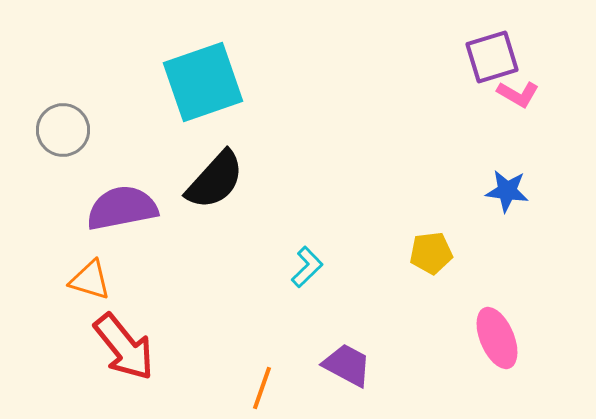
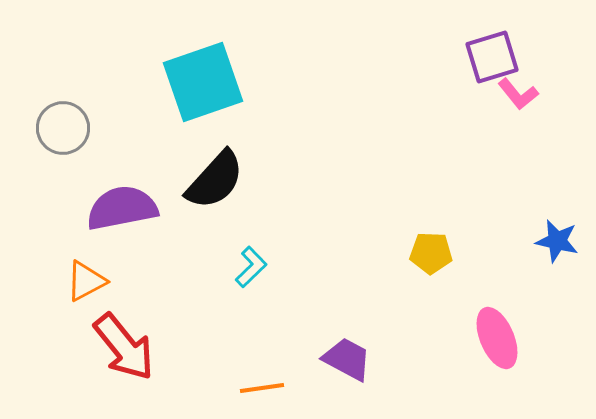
pink L-shape: rotated 21 degrees clockwise
gray circle: moved 2 px up
blue star: moved 50 px right, 50 px down; rotated 6 degrees clockwise
yellow pentagon: rotated 9 degrees clockwise
cyan L-shape: moved 56 px left
orange triangle: moved 4 px left, 1 px down; rotated 45 degrees counterclockwise
purple trapezoid: moved 6 px up
orange line: rotated 63 degrees clockwise
